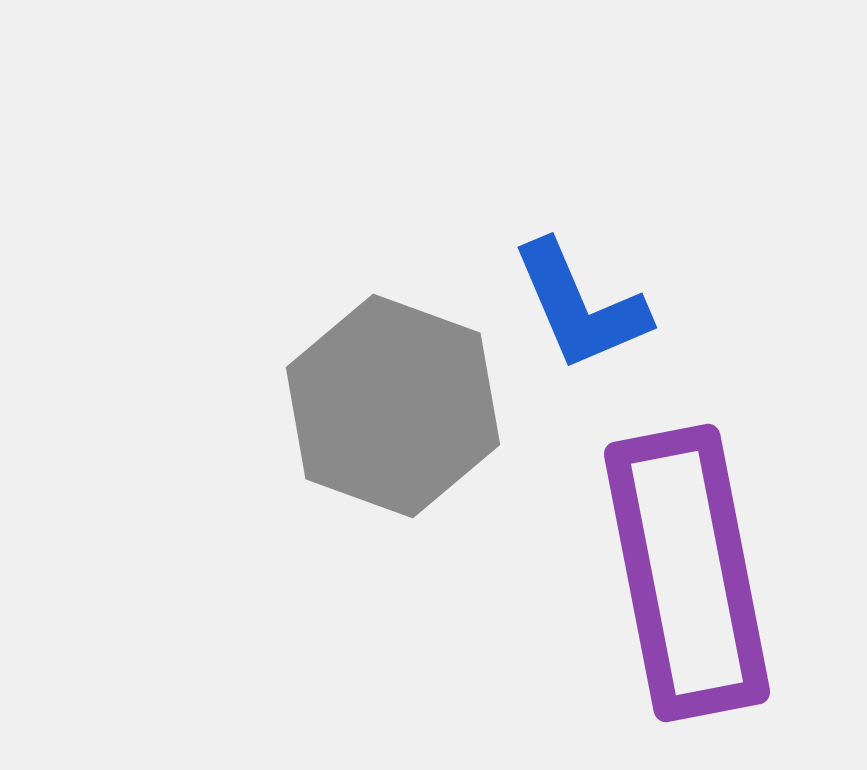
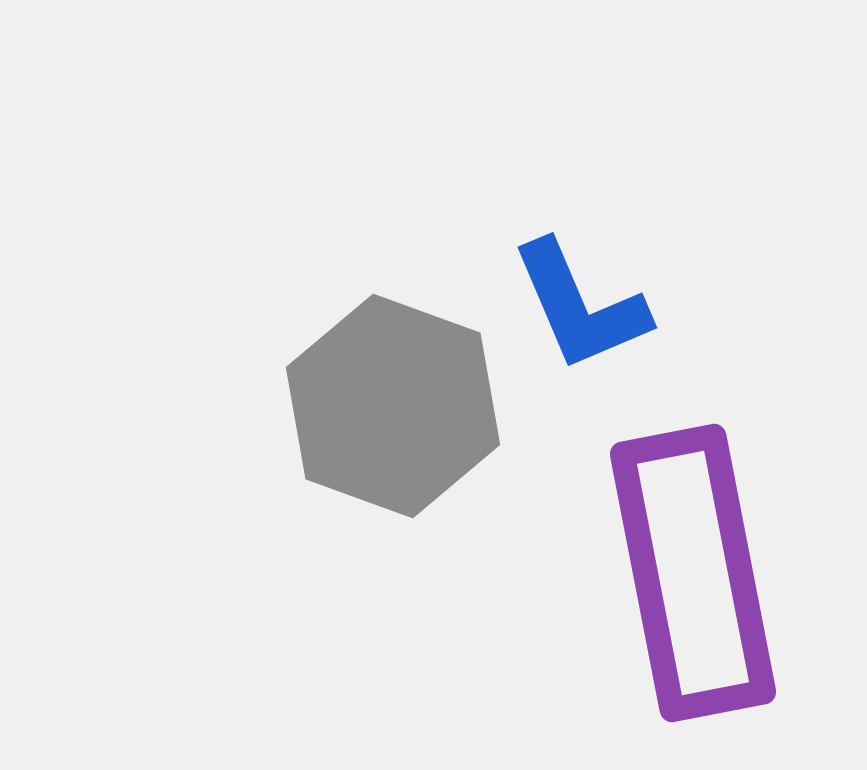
purple rectangle: moved 6 px right
